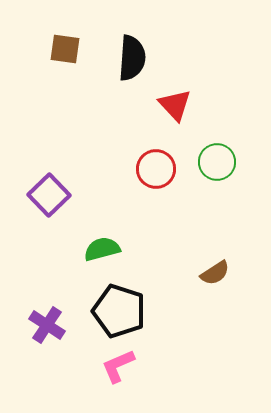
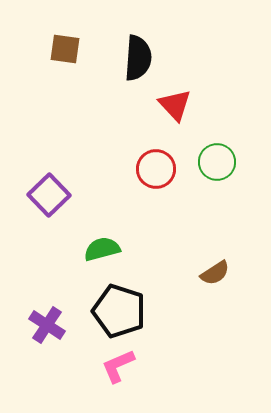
black semicircle: moved 6 px right
